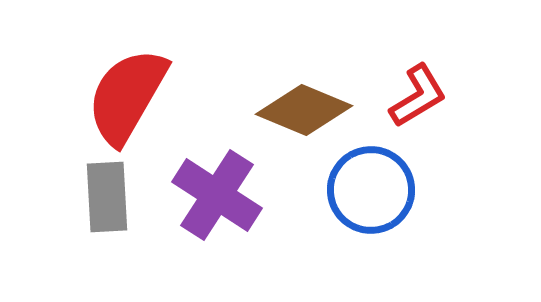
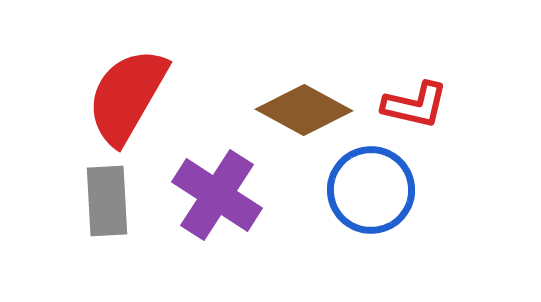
red L-shape: moved 3 px left, 9 px down; rotated 44 degrees clockwise
brown diamond: rotated 6 degrees clockwise
gray rectangle: moved 4 px down
